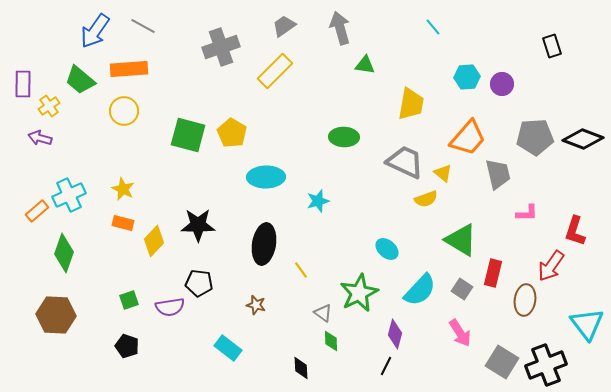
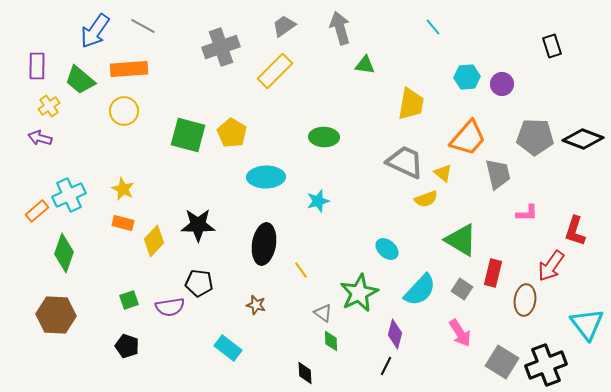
purple rectangle at (23, 84): moved 14 px right, 18 px up
green ellipse at (344, 137): moved 20 px left
gray pentagon at (535, 137): rotated 6 degrees clockwise
black diamond at (301, 368): moved 4 px right, 5 px down
